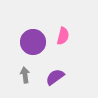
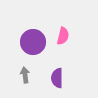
purple semicircle: moved 2 px right, 1 px down; rotated 54 degrees counterclockwise
